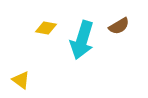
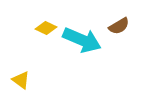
yellow diamond: rotated 15 degrees clockwise
cyan arrow: rotated 84 degrees counterclockwise
